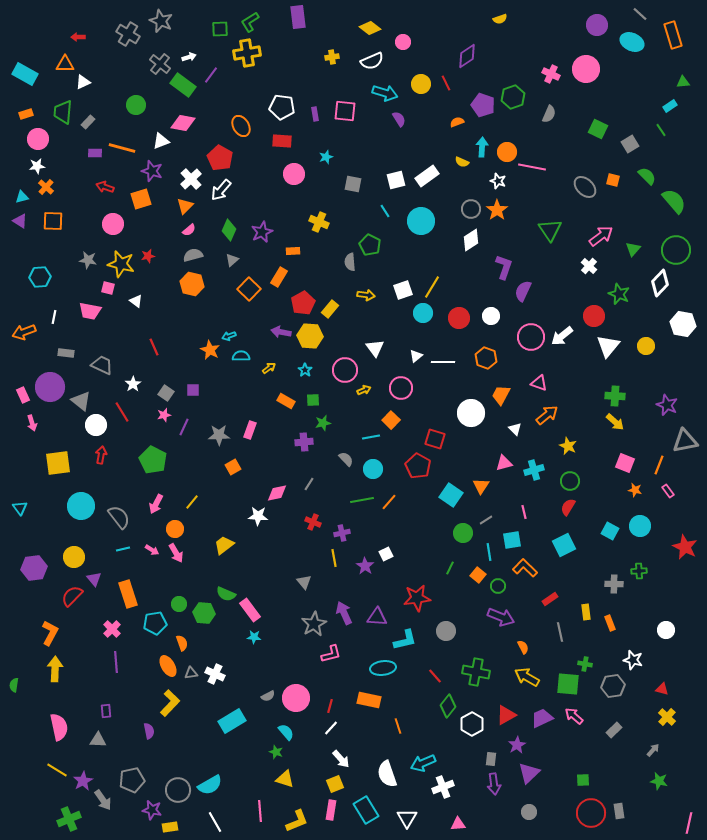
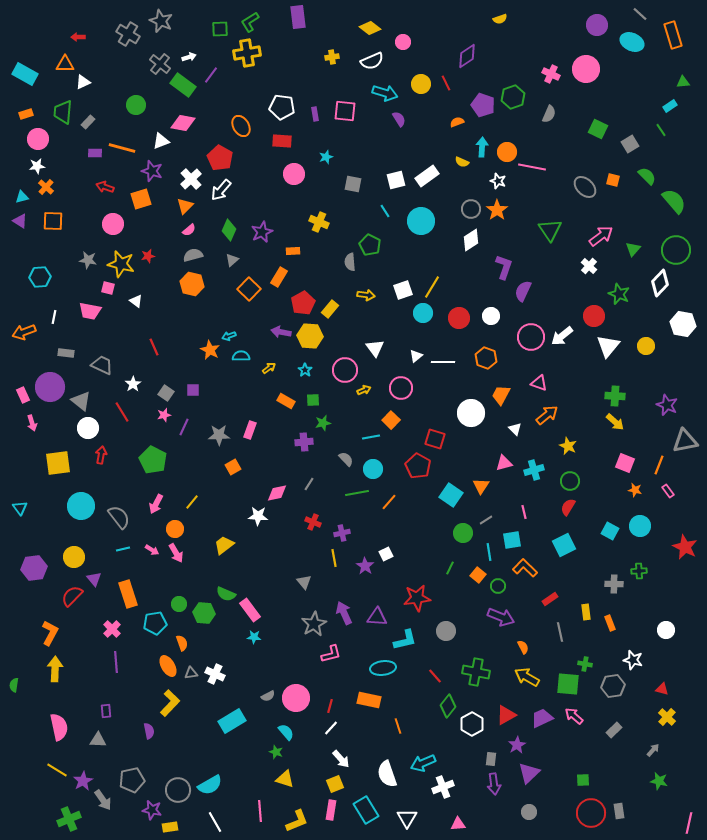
white circle at (96, 425): moved 8 px left, 3 px down
green line at (362, 500): moved 5 px left, 7 px up
